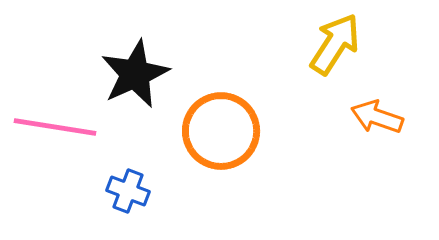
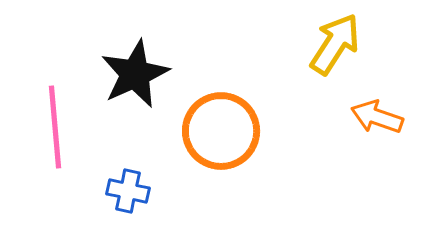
pink line: rotated 76 degrees clockwise
blue cross: rotated 9 degrees counterclockwise
